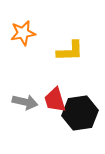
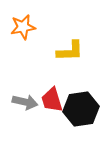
orange star: moved 6 px up
red trapezoid: moved 3 px left
black hexagon: moved 1 px right, 4 px up
